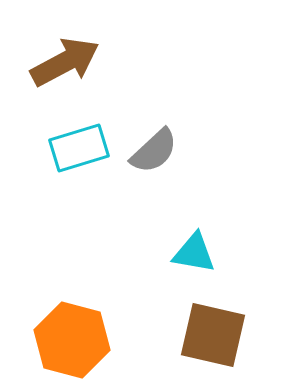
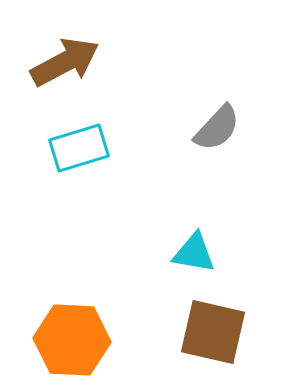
gray semicircle: moved 63 px right, 23 px up; rotated 4 degrees counterclockwise
brown square: moved 3 px up
orange hexagon: rotated 12 degrees counterclockwise
